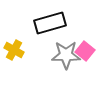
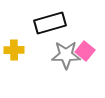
yellow cross: rotated 30 degrees counterclockwise
